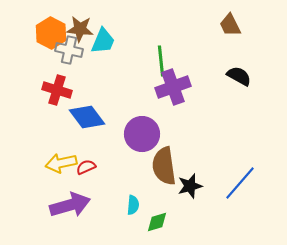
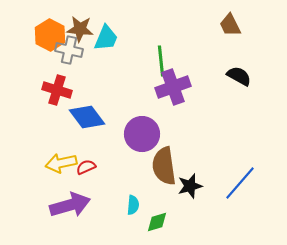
orange hexagon: moved 1 px left, 2 px down
cyan trapezoid: moved 3 px right, 3 px up
